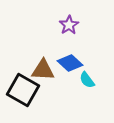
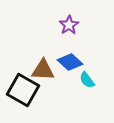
blue diamond: moved 1 px up
